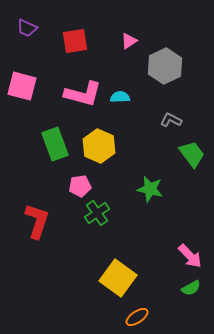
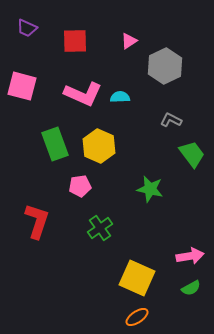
red square: rotated 8 degrees clockwise
pink L-shape: rotated 9 degrees clockwise
green cross: moved 3 px right, 15 px down
pink arrow: rotated 56 degrees counterclockwise
yellow square: moved 19 px right; rotated 12 degrees counterclockwise
